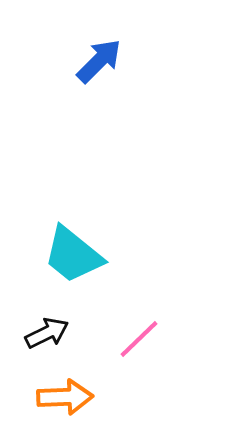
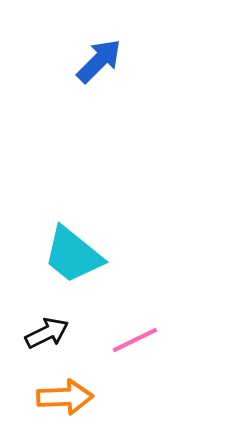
pink line: moved 4 px left, 1 px down; rotated 18 degrees clockwise
